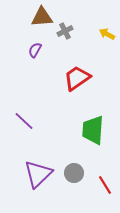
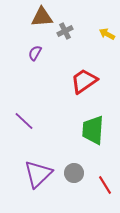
purple semicircle: moved 3 px down
red trapezoid: moved 7 px right, 3 px down
